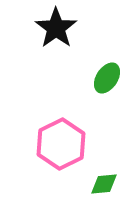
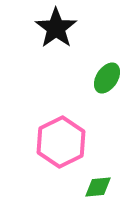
pink hexagon: moved 2 px up
green diamond: moved 6 px left, 3 px down
